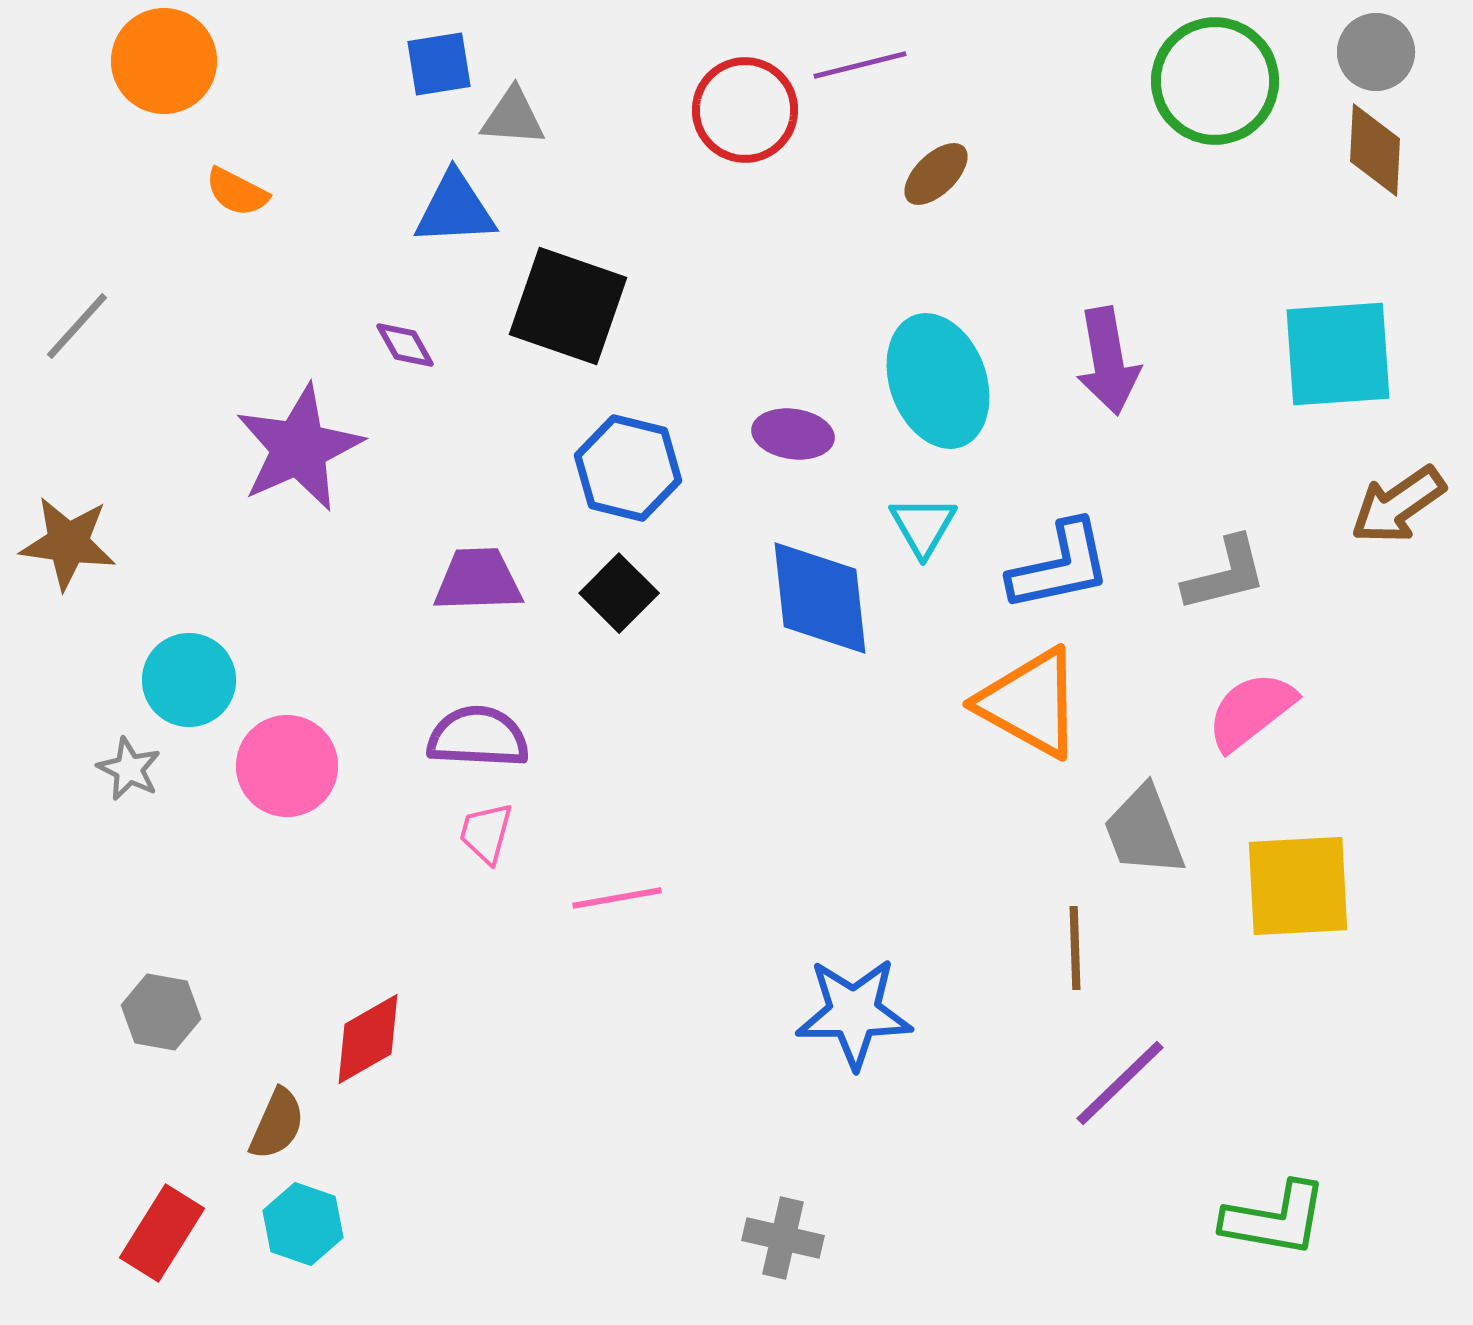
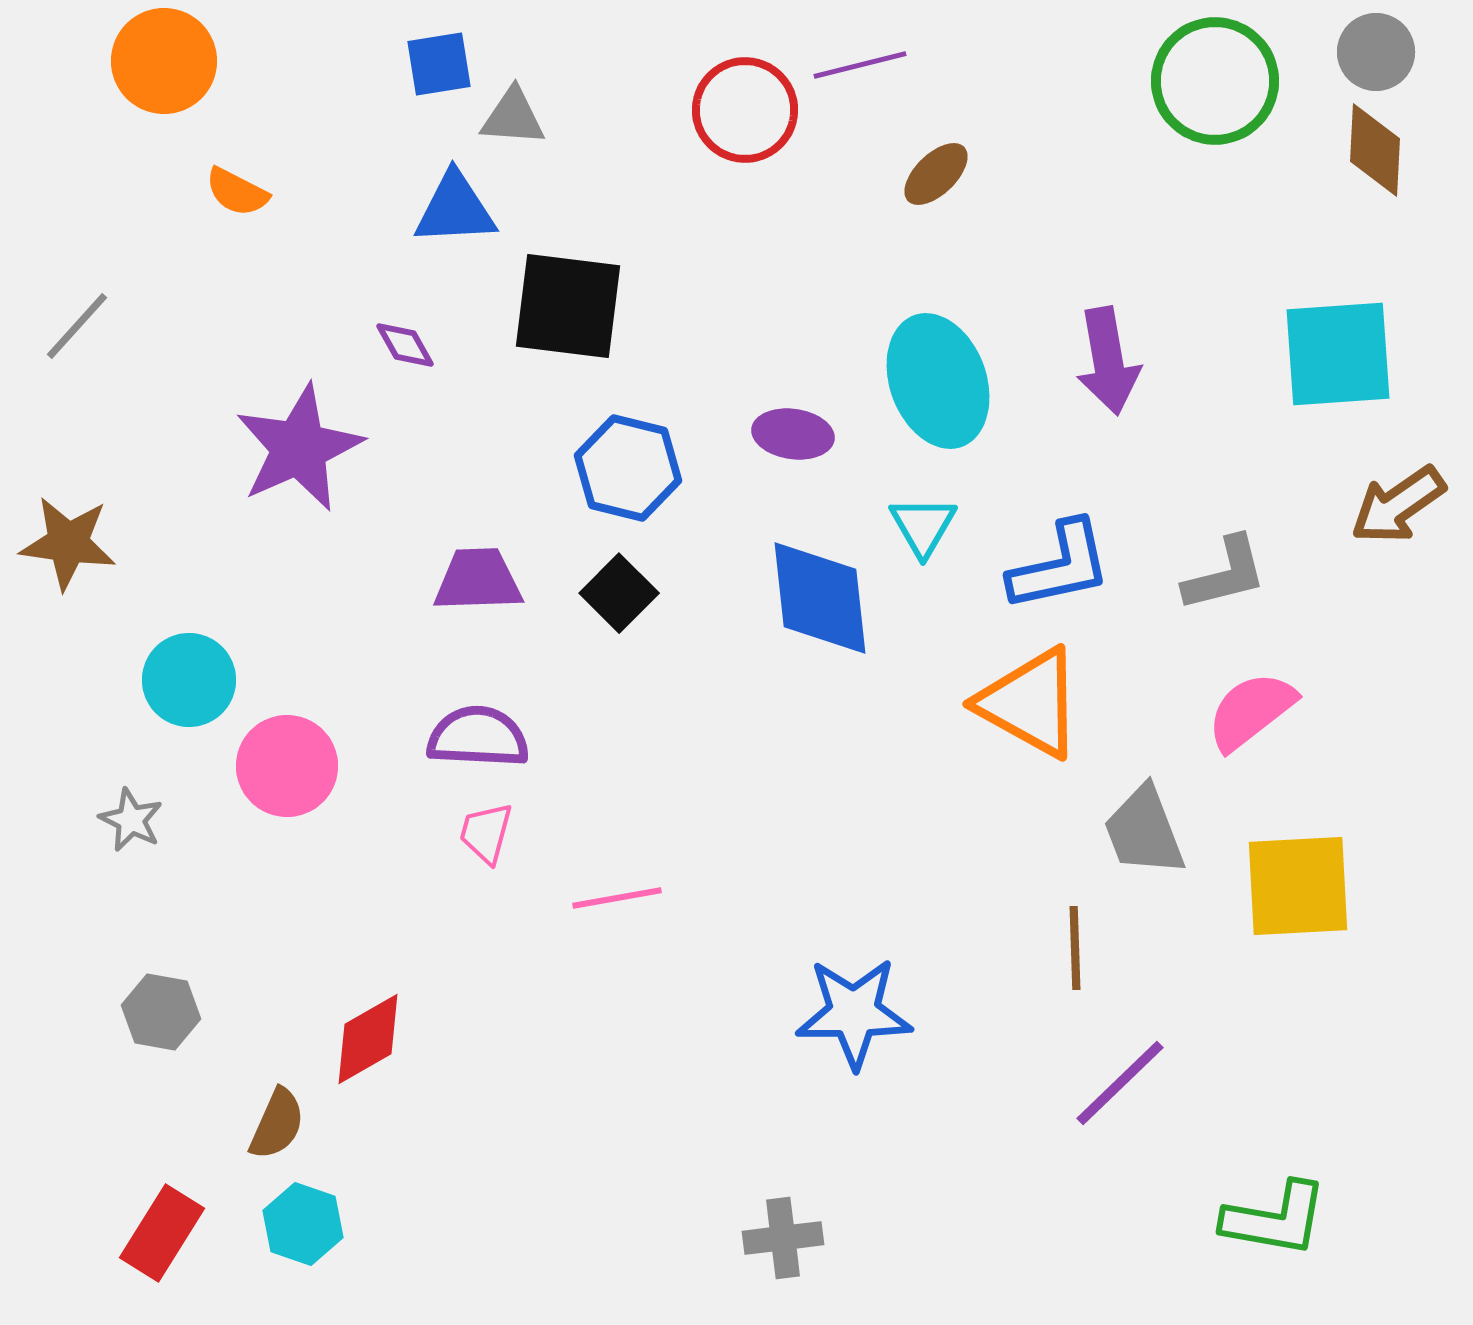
black square at (568, 306): rotated 12 degrees counterclockwise
gray star at (129, 769): moved 2 px right, 51 px down
gray cross at (783, 1238): rotated 20 degrees counterclockwise
